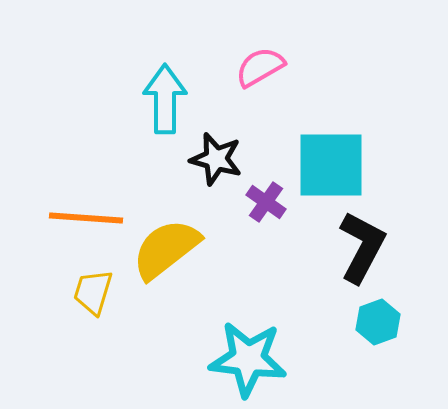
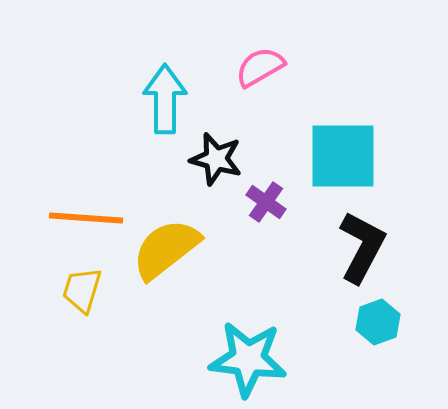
cyan square: moved 12 px right, 9 px up
yellow trapezoid: moved 11 px left, 2 px up
